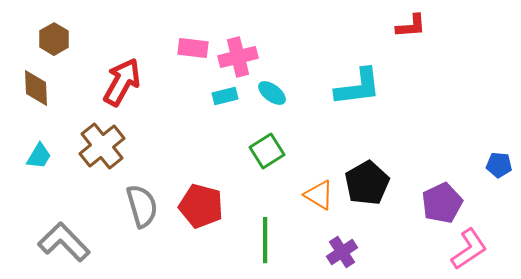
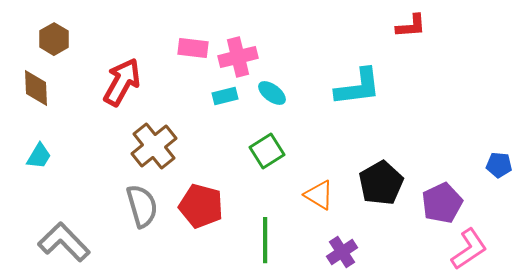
brown cross: moved 52 px right
black pentagon: moved 14 px right
